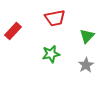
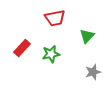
red rectangle: moved 9 px right, 17 px down
gray star: moved 7 px right, 7 px down; rotated 14 degrees clockwise
